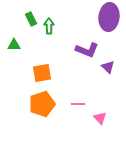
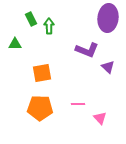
purple ellipse: moved 1 px left, 1 px down
green triangle: moved 1 px right, 1 px up
orange pentagon: moved 2 px left, 4 px down; rotated 20 degrees clockwise
